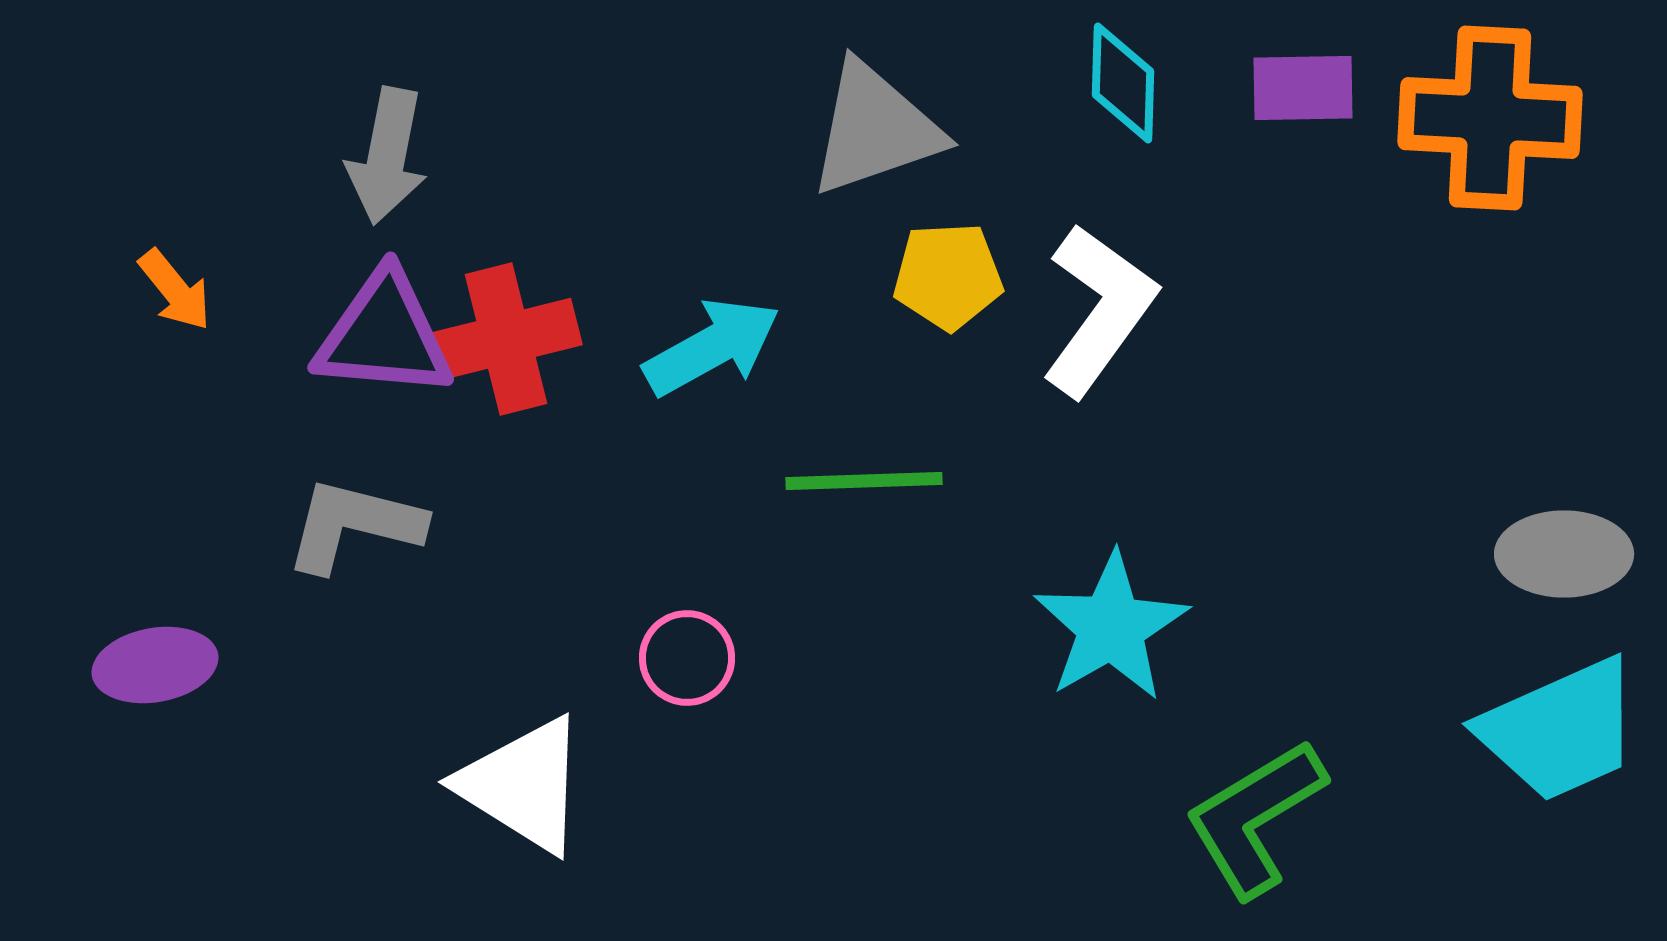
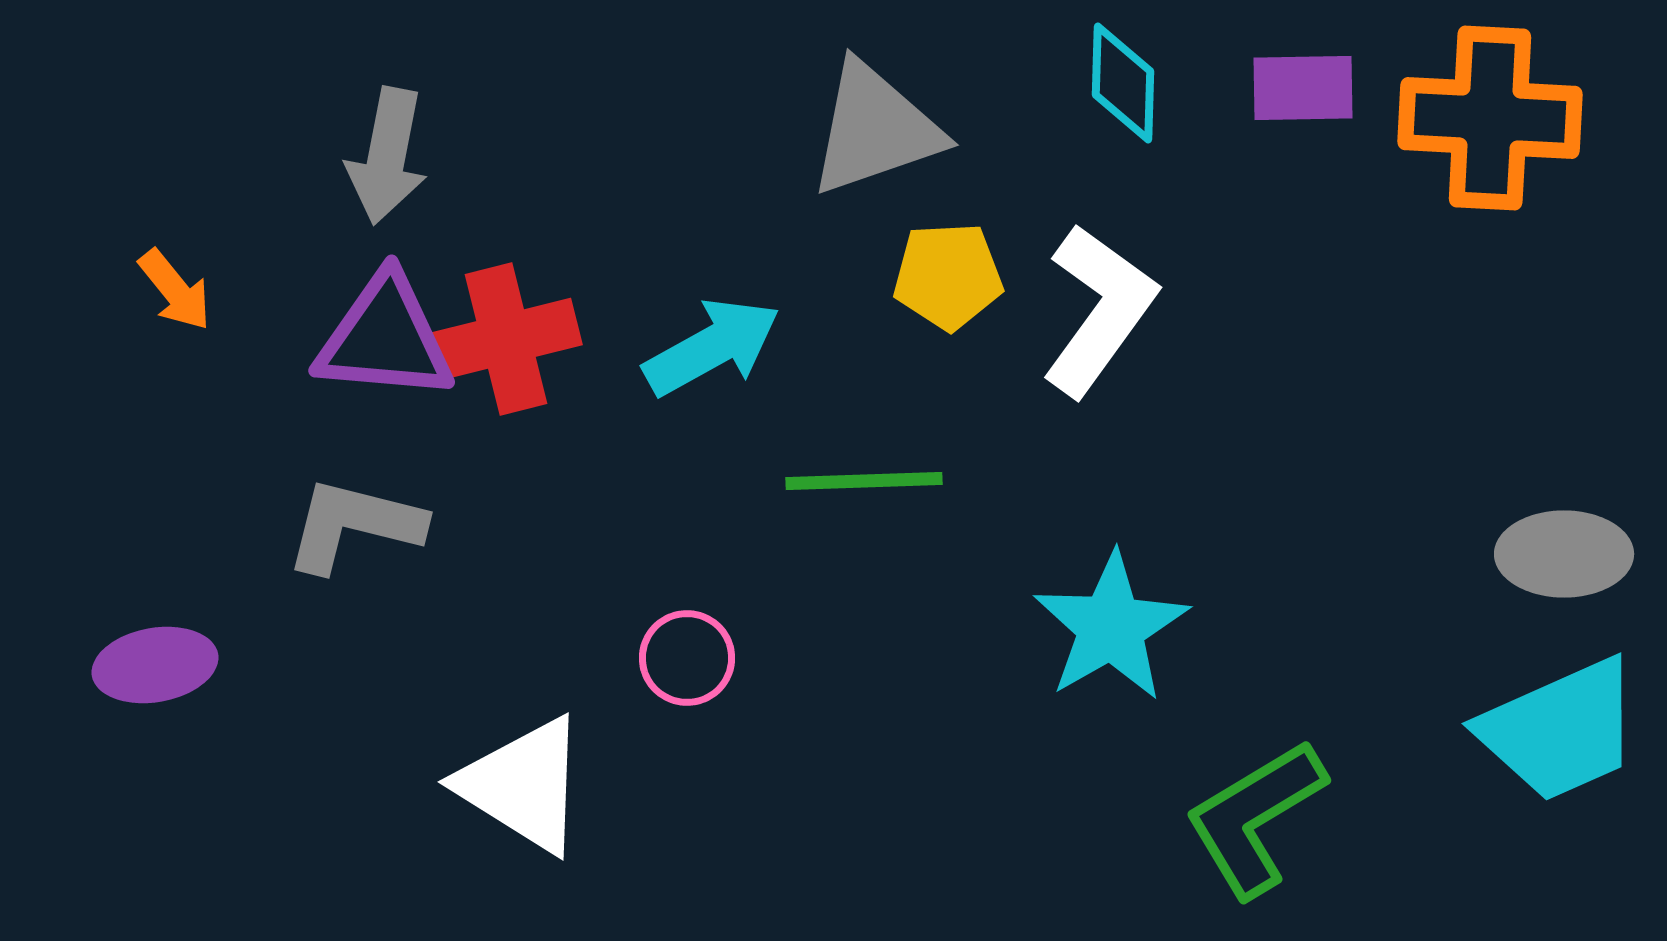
purple triangle: moved 1 px right, 3 px down
